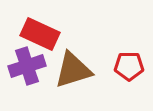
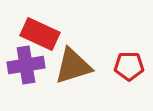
purple cross: moved 1 px left, 1 px up; rotated 9 degrees clockwise
brown triangle: moved 4 px up
